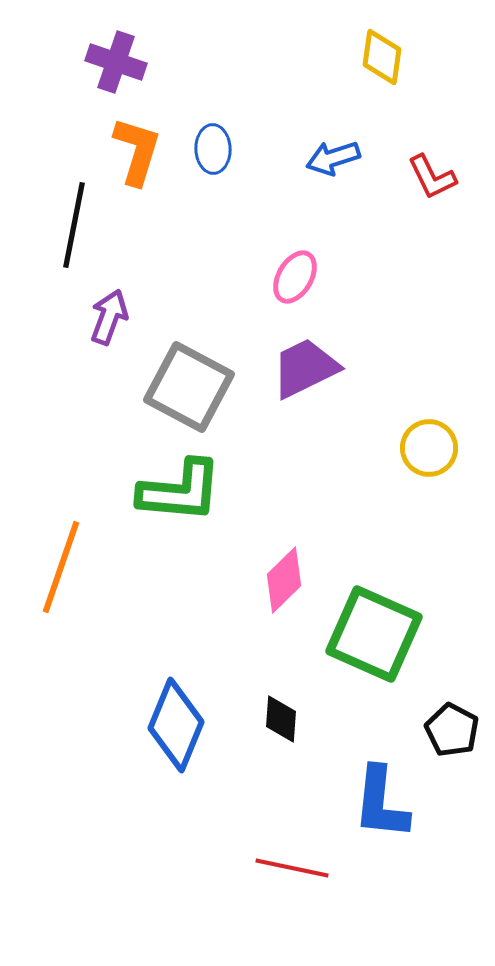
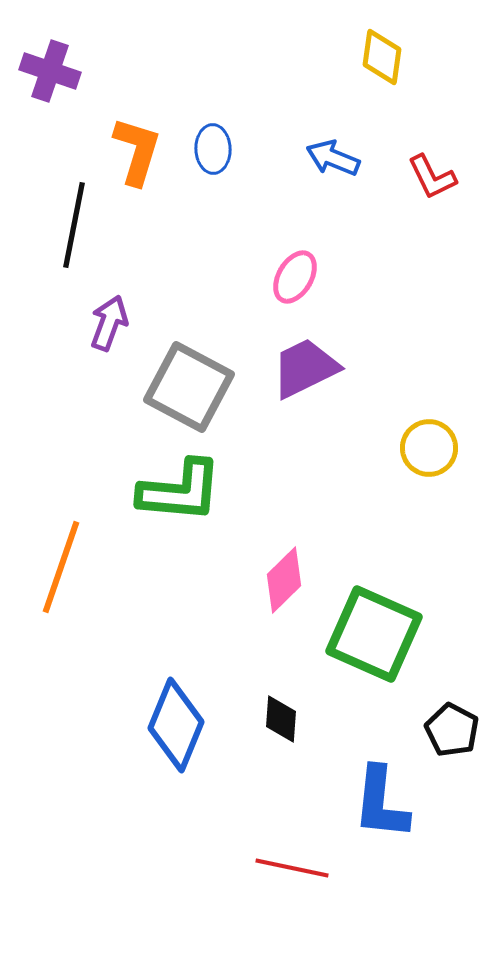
purple cross: moved 66 px left, 9 px down
blue arrow: rotated 40 degrees clockwise
purple arrow: moved 6 px down
